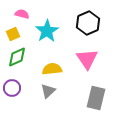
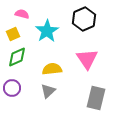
black hexagon: moved 4 px left, 4 px up
